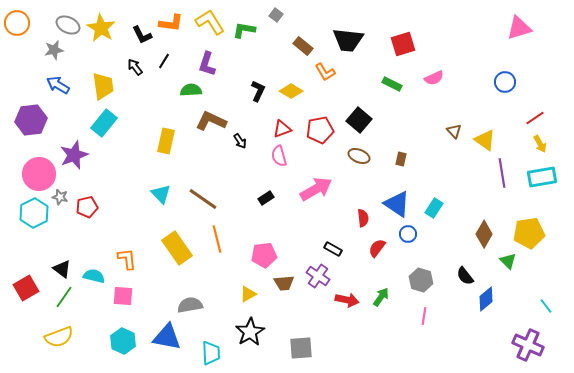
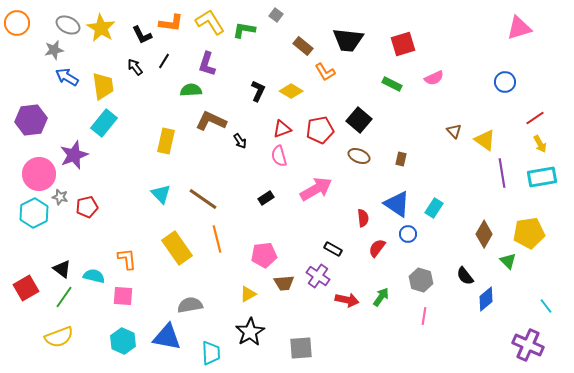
blue arrow at (58, 85): moved 9 px right, 8 px up
